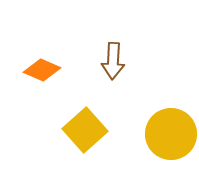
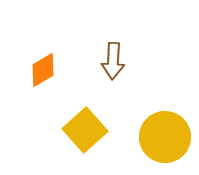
orange diamond: moved 1 px right; rotated 54 degrees counterclockwise
yellow circle: moved 6 px left, 3 px down
